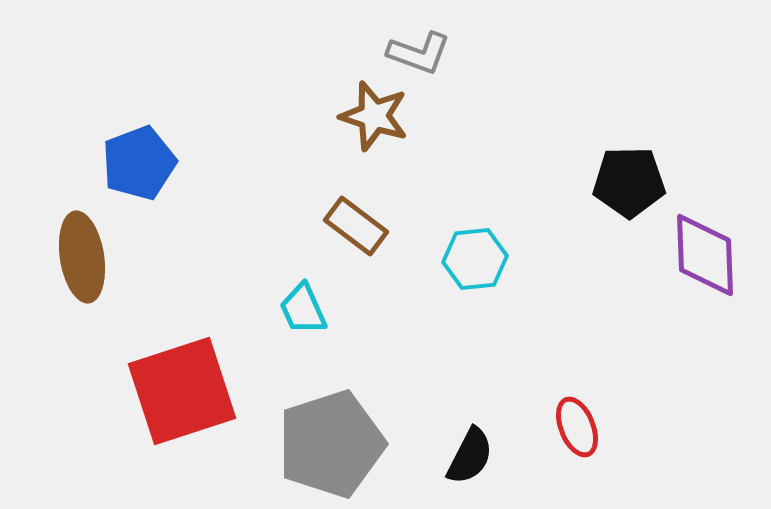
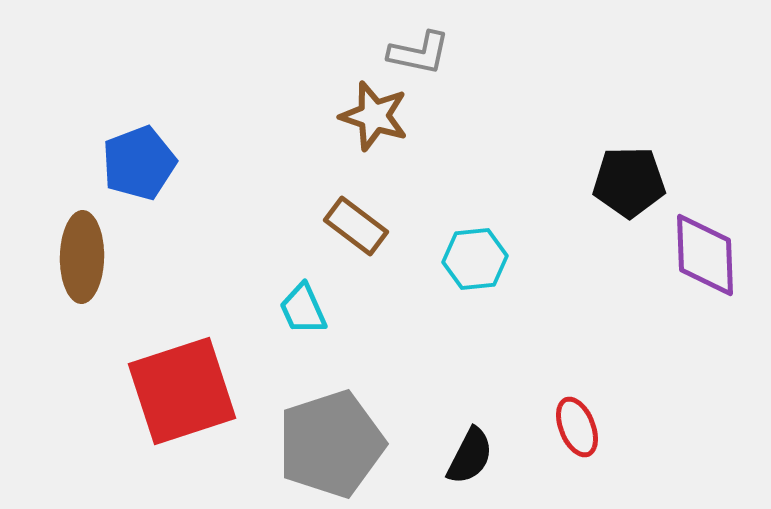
gray L-shape: rotated 8 degrees counterclockwise
brown ellipse: rotated 10 degrees clockwise
